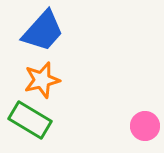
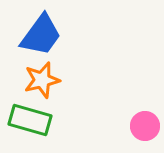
blue trapezoid: moved 2 px left, 4 px down; rotated 6 degrees counterclockwise
green rectangle: rotated 15 degrees counterclockwise
